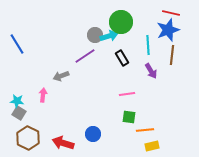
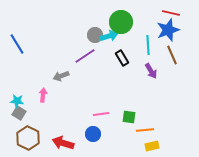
brown line: rotated 30 degrees counterclockwise
pink line: moved 26 px left, 20 px down
